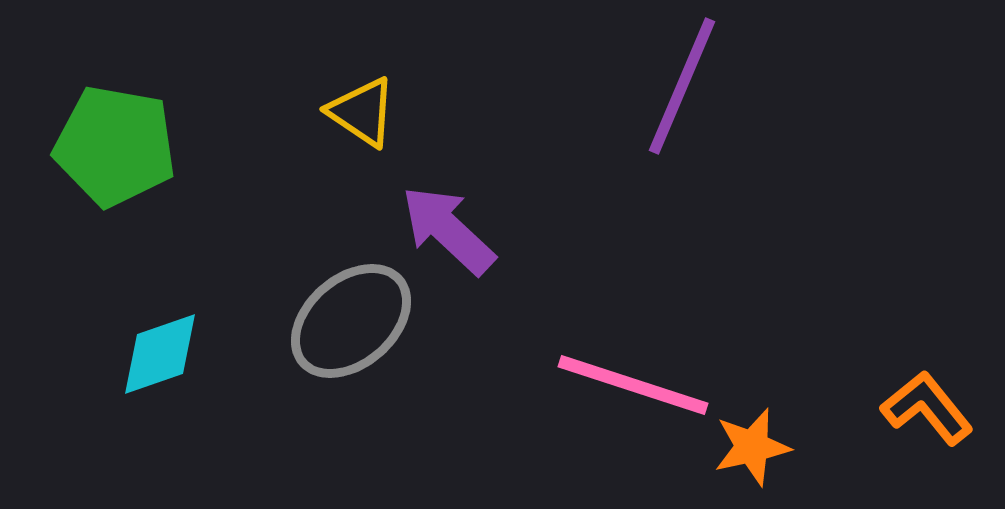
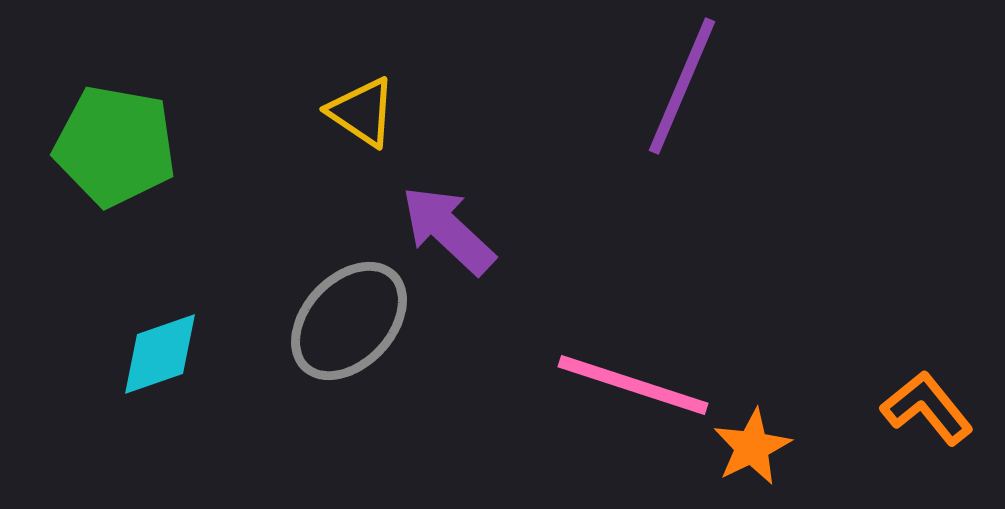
gray ellipse: moved 2 px left; rotated 6 degrees counterclockwise
orange star: rotated 14 degrees counterclockwise
